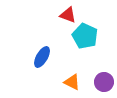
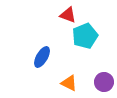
cyan pentagon: rotated 25 degrees clockwise
orange triangle: moved 3 px left, 1 px down
